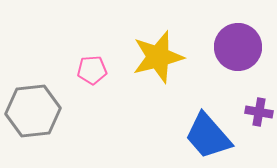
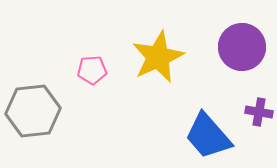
purple circle: moved 4 px right
yellow star: rotated 10 degrees counterclockwise
